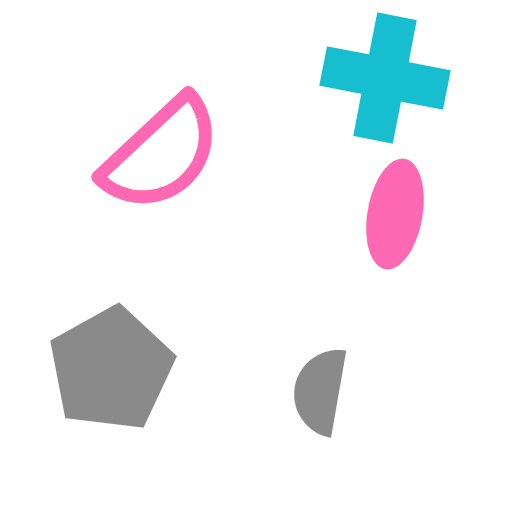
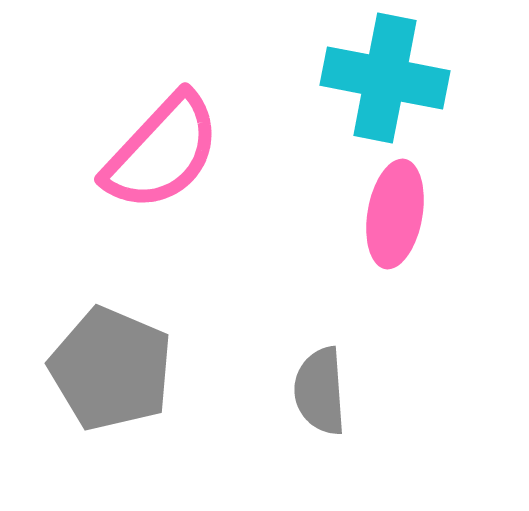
pink semicircle: moved 1 px right, 2 px up; rotated 4 degrees counterclockwise
gray pentagon: rotated 20 degrees counterclockwise
gray semicircle: rotated 14 degrees counterclockwise
